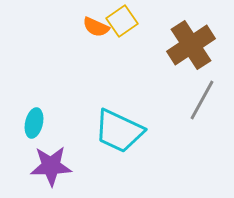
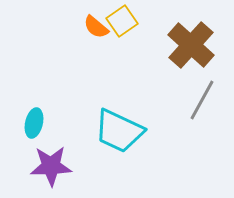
orange semicircle: rotated 16 degrees clockwise
brown cross: rotated 15 degrees counterclockwise
